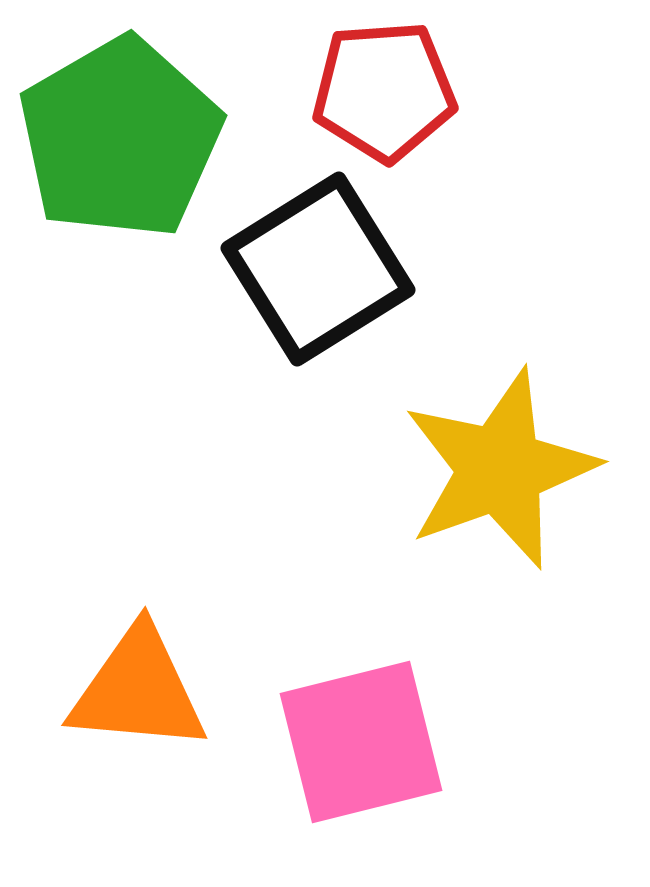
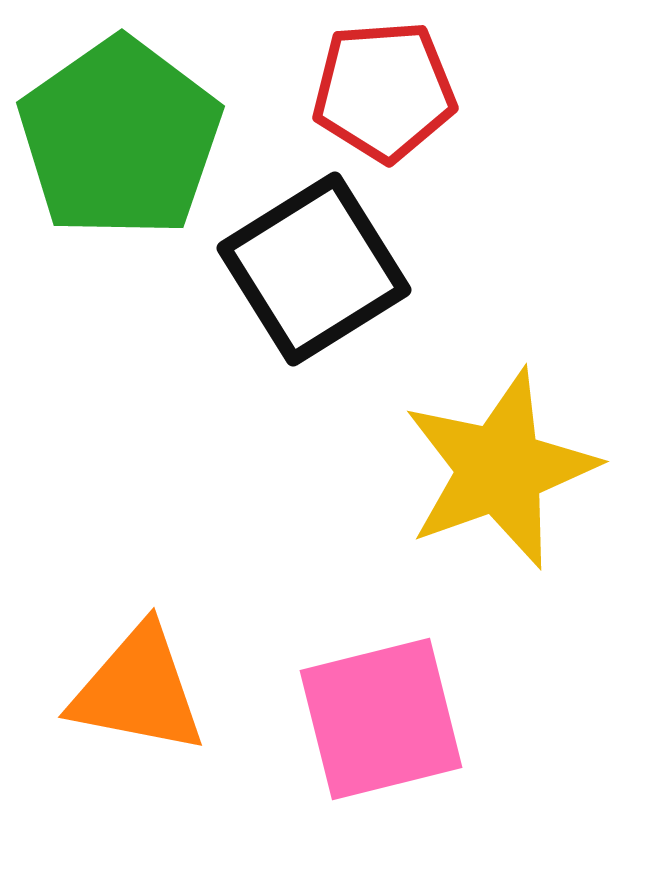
green pentagon: rotated 5 degrees counterclockwise
black square: moved 4 px left
orange triangle: rotated 6 degrees clockwise
pink square: moved 20 px right, 23 px up
